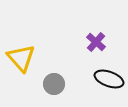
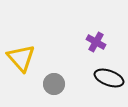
purple cross: rotated 12 degrees counterclockwise
black ellipse: moved 1 px up
